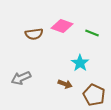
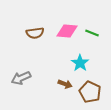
pink diamond: moved 5 px right, 5 px down; rotated 15 degrees counterclockwise
brown semicircle: moved 1 px right, 1 px up
brown pentagon: moved 4 px left, 3 px up
